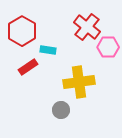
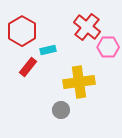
cyan rectangle: rotated 21 degrees counterclockwise
red rectangle: rotated 18 degrees counterclockwise
